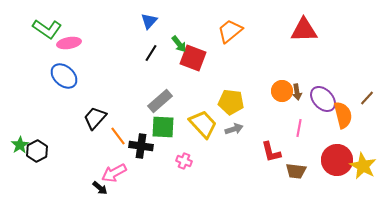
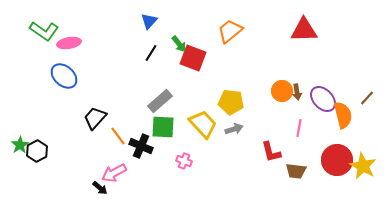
green L-shape: moved 3 px left, 2 px down
black cross: rotated 15 degrees clockwise
